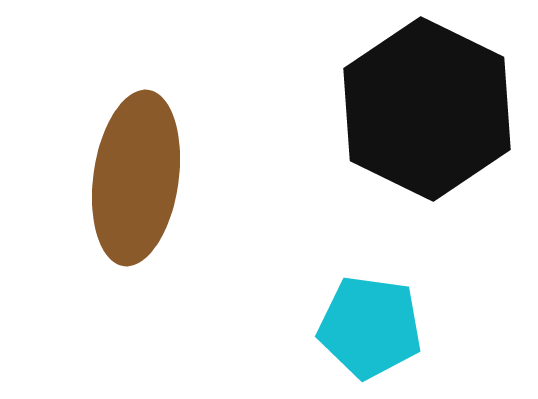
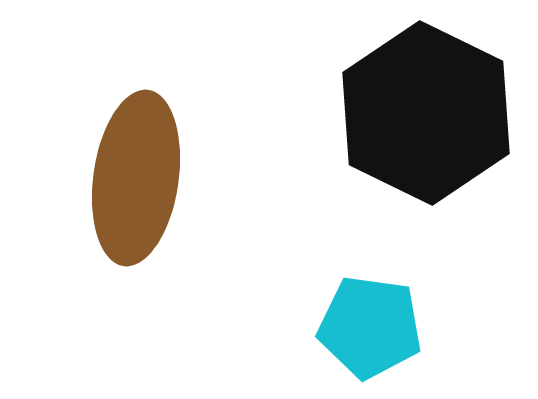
black hexagon: moved 1 px left, 4 px down
